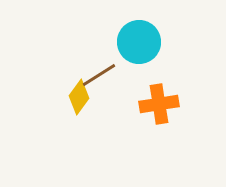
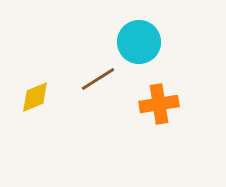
brown line: moved 1 px left, 4 px down
yellow diamond: moved 44 px left; rotated 32 degrees clockwise
